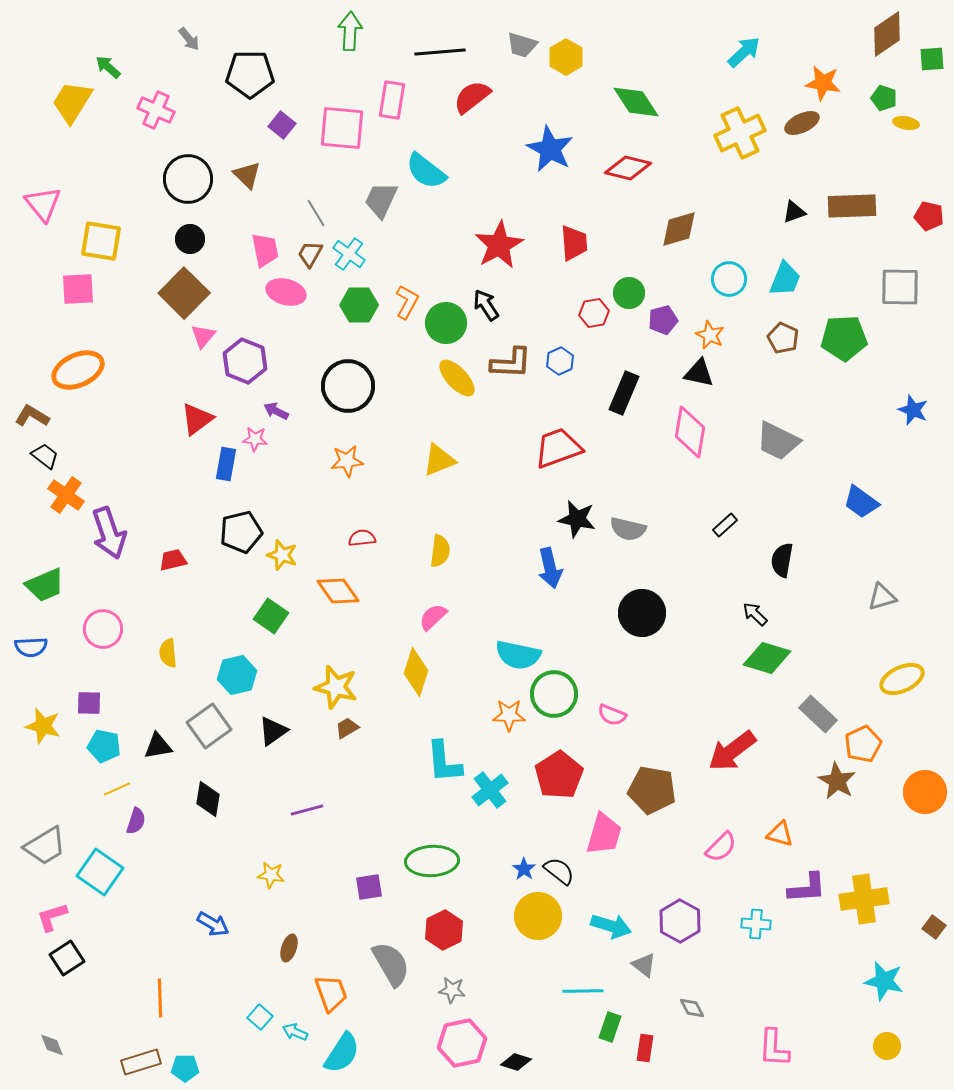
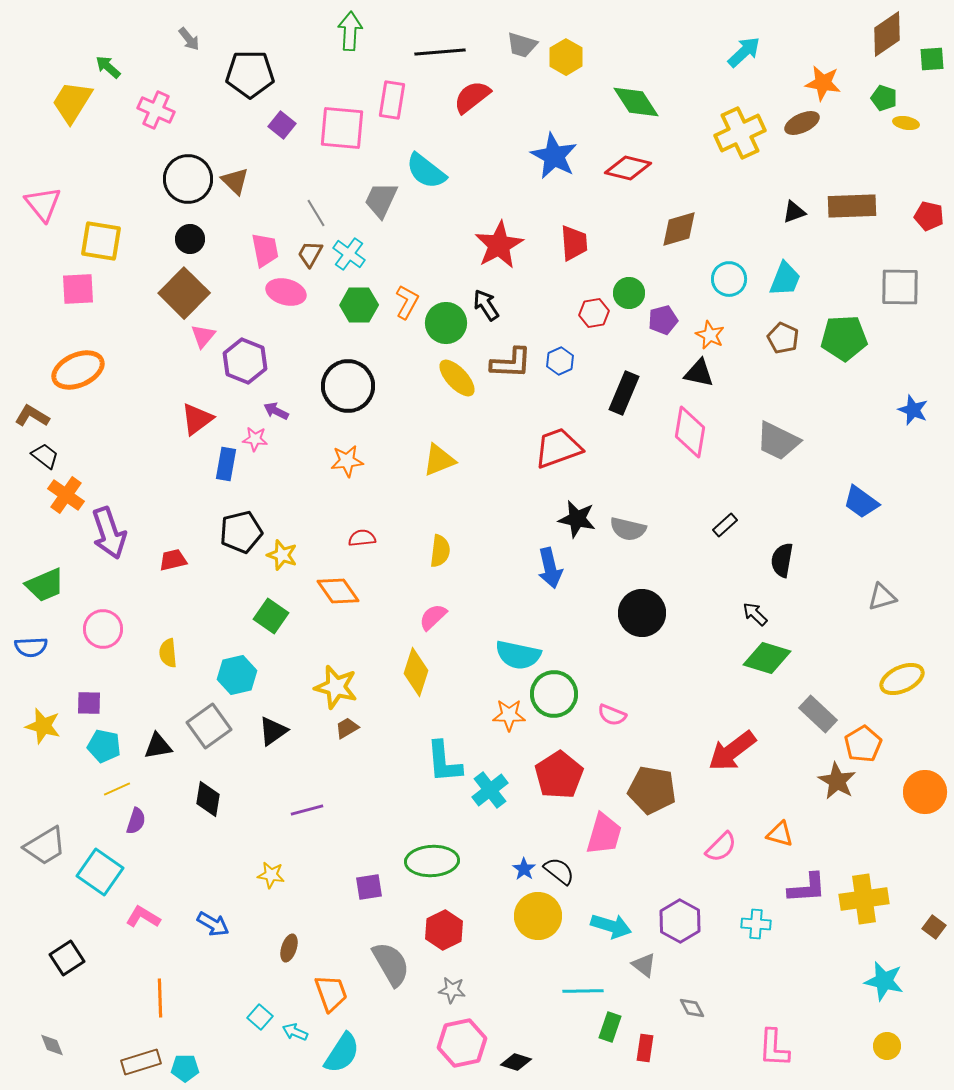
blue star at (550, 149): moved 4 px right, 7 px down
brown triangle at (247, 175): moved 12 px left, 6 px down
orange pentagon at (863, 744): rotated 6 degrees counterclockwise
pink L-shape at (52, 917): moved 91 px right; rotated 48 degrees clockwise
